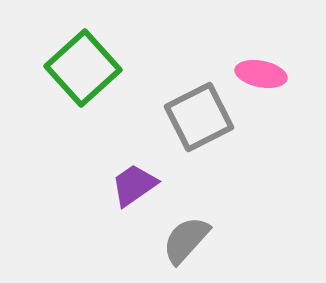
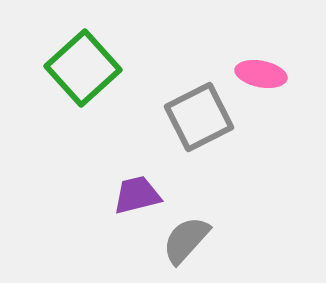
purple trapezoid: moved 3 px right, 10 px down; rotated 21 degrees clockwise
